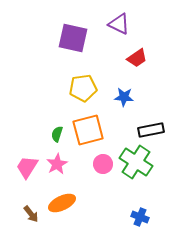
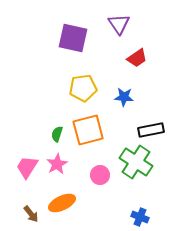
purple triangle: rotated 30 degrees clockwise
pink circle: moved 3 px left, 11 px down
